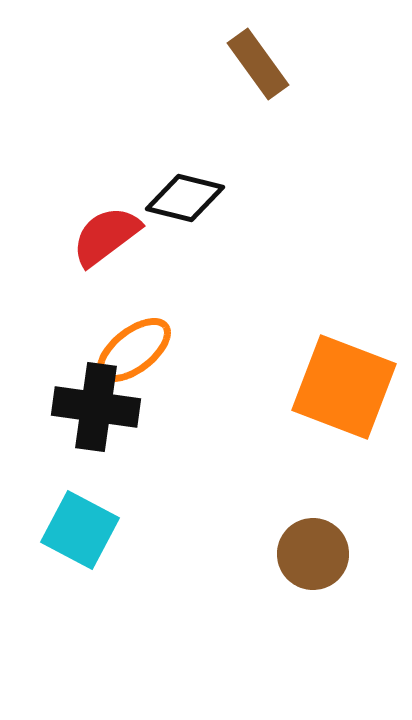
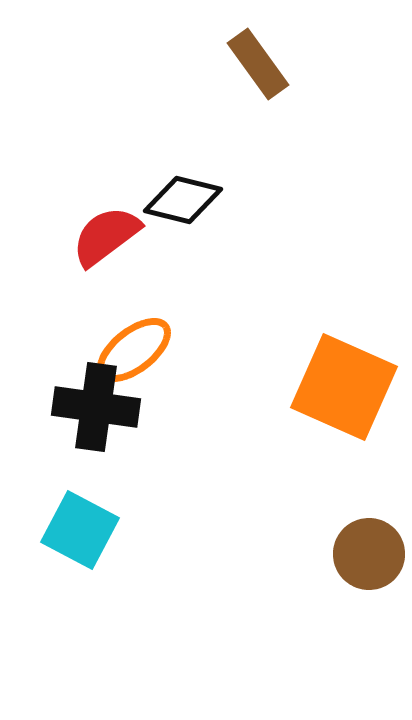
black diamond: moved 2 px left, 2 px down
orange square: rotated 3 degrees clockwise
brown circle: moved 56 px right
